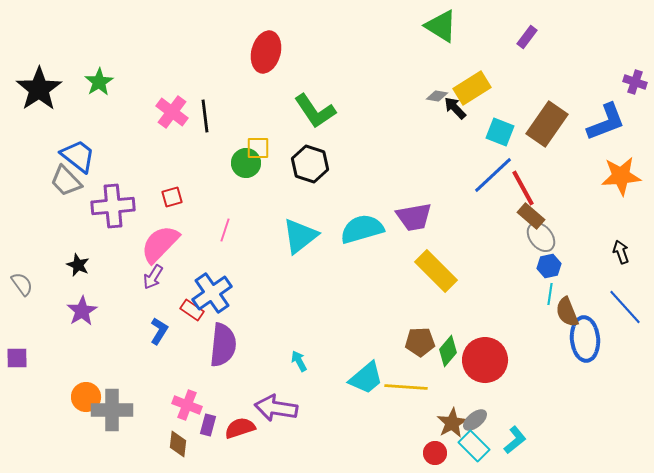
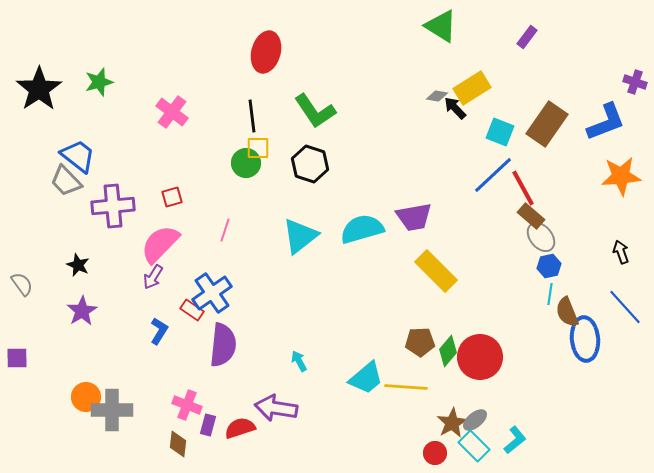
green star at (99, 82): rotated 16 degrees clockwise
black line at (205, 116): moved 47 px right
red circle at (485, 360): moved 5 px left, 3 px up
